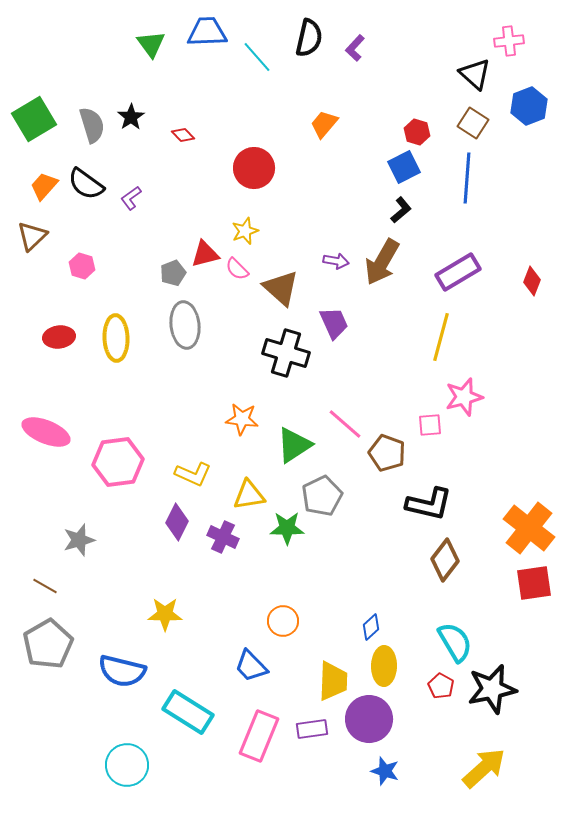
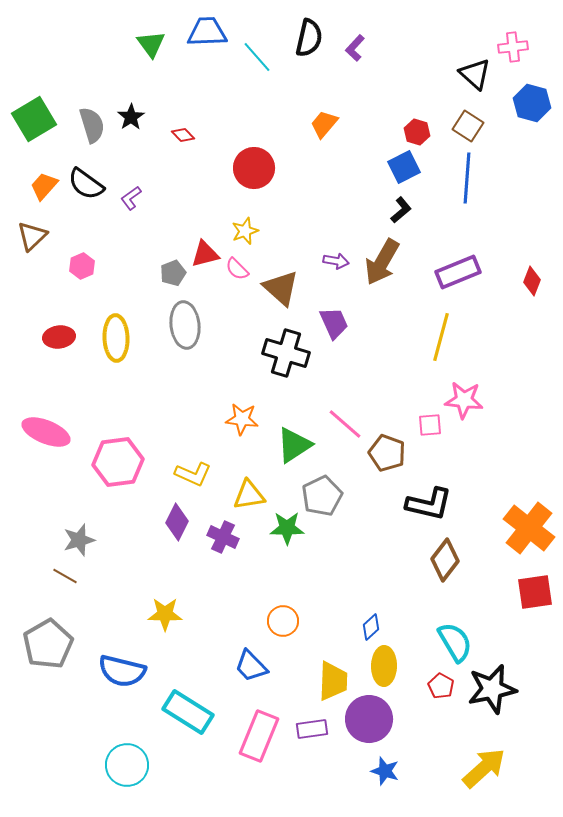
pink cross at (509, 41): moved 4 px right, 6 px down
blue hexagon at (529, 106): moved 3 px right, 3 px up; rotated 24 degrees counterclockwise
brown square at (473, 123): moved 5 px left, 3 px down
pink hexagon at (82, 266): rotated 20 degrees clockwise
purple rectangle at (458, 272): rotated 9 degrees clockwise
pink star at (464, 397): moved 3 px down; rotated 21 degrees clockwise
red square at (534, 583): moved 1 px right, 9 px down
brown line at (45, 586): moved 20 px right, 10 px up
